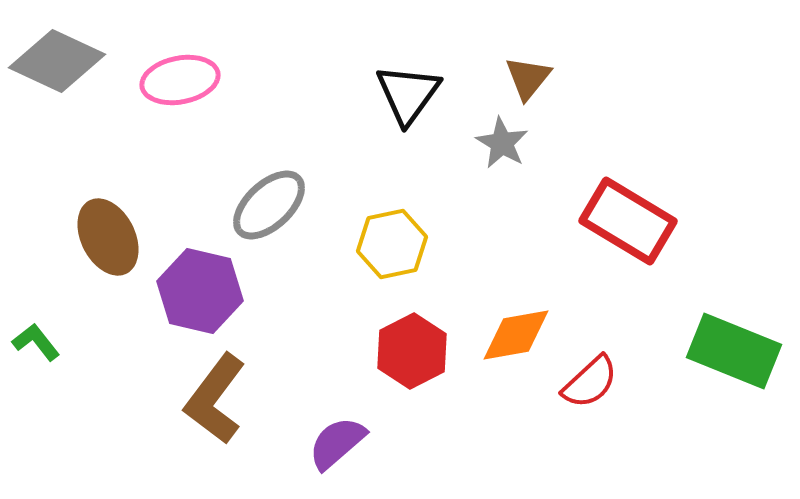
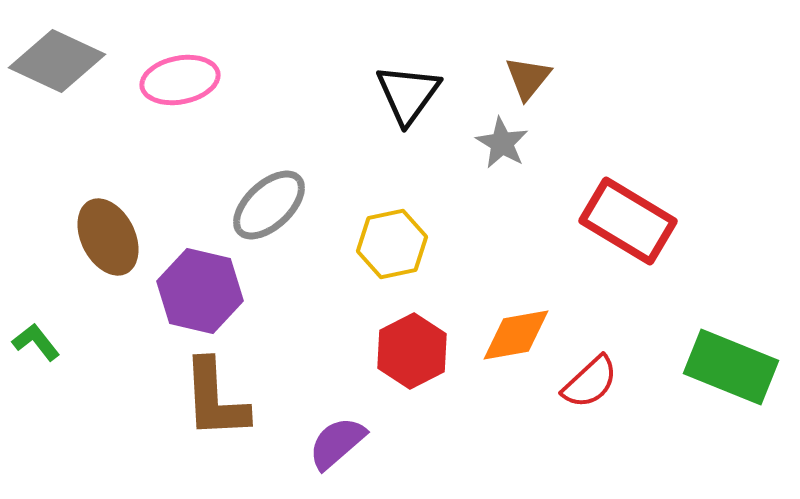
green rectangle: moved 3 px left, 16 px down
brown L-shape: rotated 40 degrees counterclockwise
